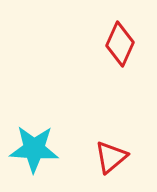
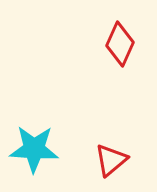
red triangle: moved 3 px down
